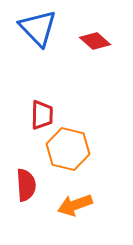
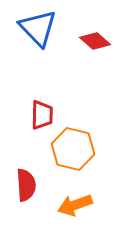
orange hexagon: moved 5 px right
